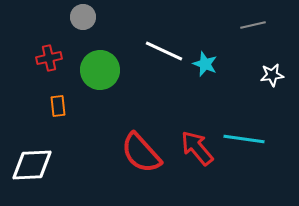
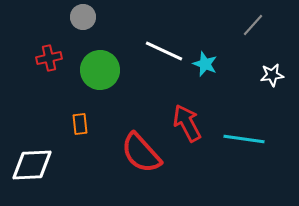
gray line: rotated 35 degrees counterclockwise
orange rectangle: moved 22 px right, 18 px down
red arrow: moved 10 px left, 25 px up; rotated 12 degrees clockwise
